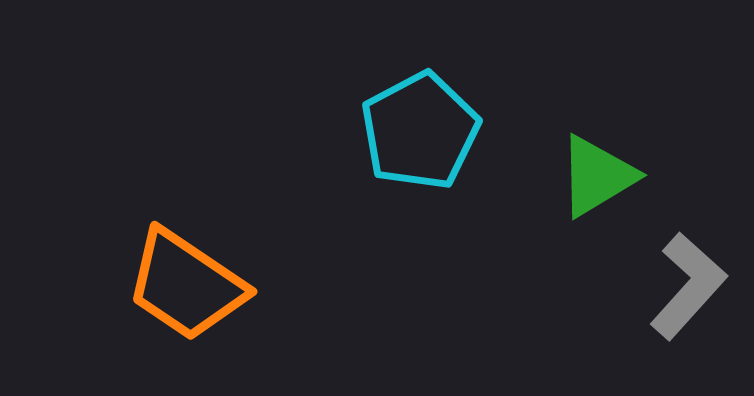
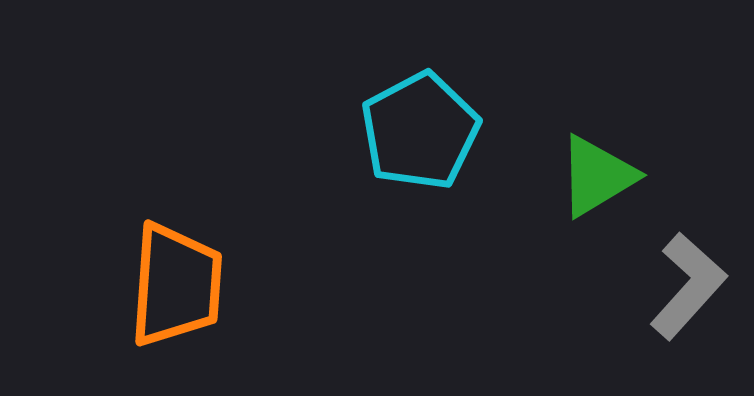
orange trapezoid: moved 10 px left; rotated 120 degrees counterclockwise
